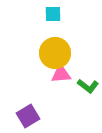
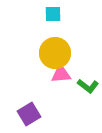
purple square: moved 1 px right, 2 px up
